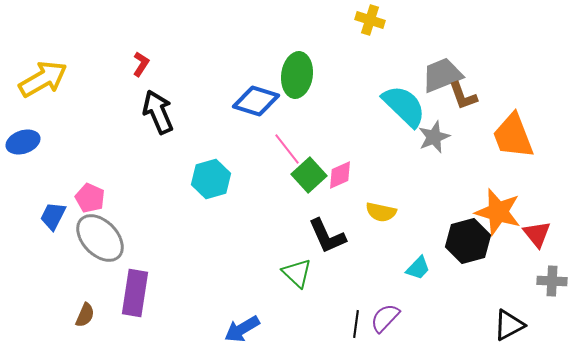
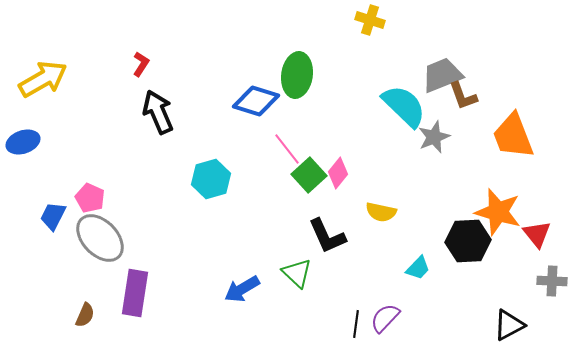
pink diamond: moved 2 px left, 2 px up; rotated 28 degrees counterclockwise
black hexagon: rotated 12 degrees clockwise
blue arrow: moved 40 px up
